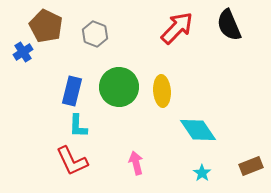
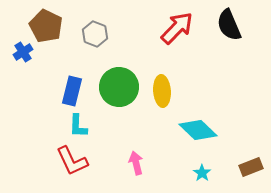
cyan diamond: rotated 12 degrees counterclockwise
brown rectangle: moved 1 px down
